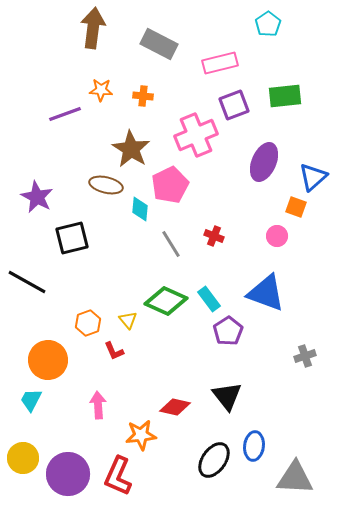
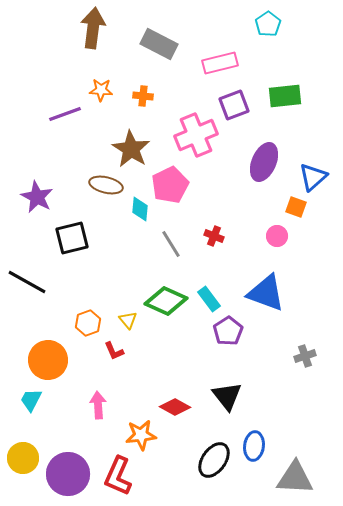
red diamond at (175, 407): rotated 16 degrees clockwise
